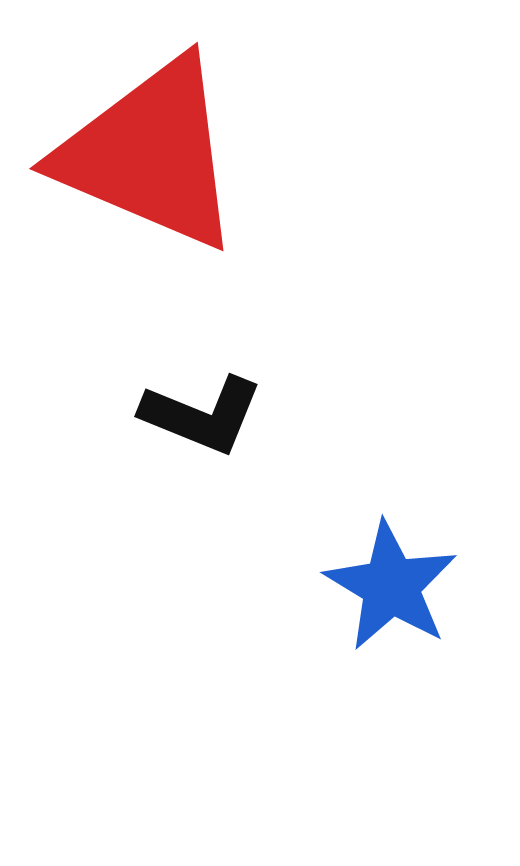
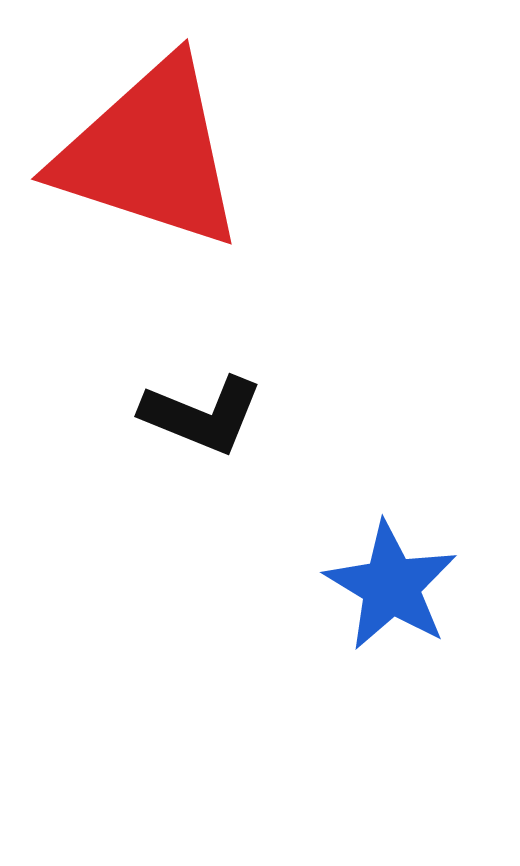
red triangle: rotated 5 degrees counterclockwise
